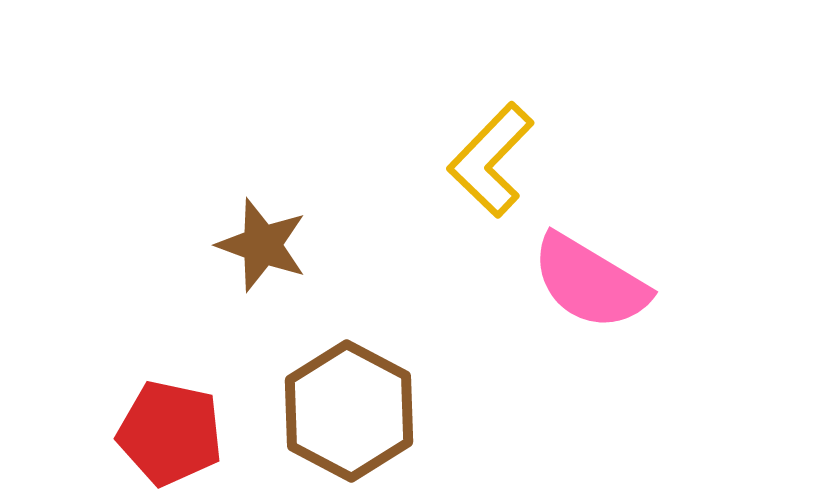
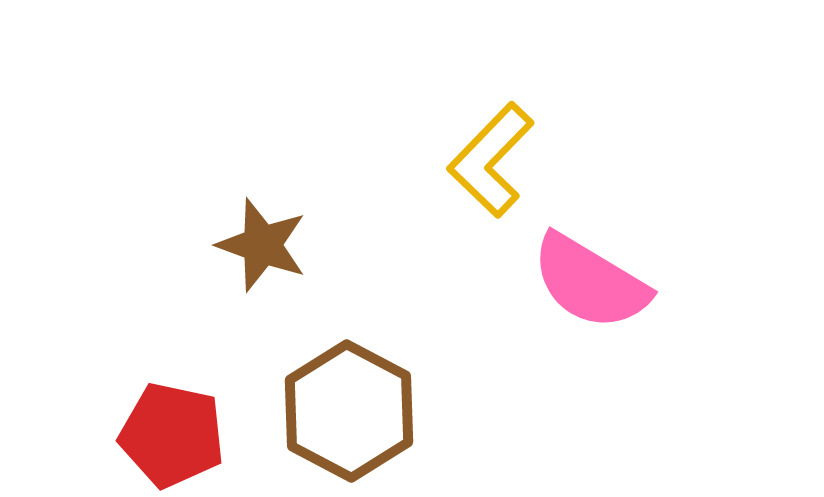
red pentagon: moved 2 px right, 2 px down
